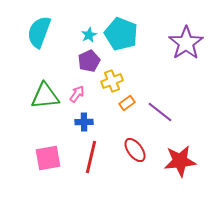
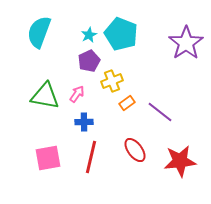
green triangle: rotated 16 degrees clockwise
